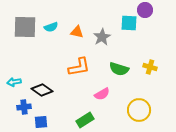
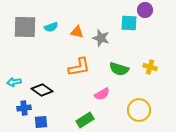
gray star: moved 1 px left, 1 px down; rotated 24 degrees counterclockwise
blue cross: moved 1 px down
